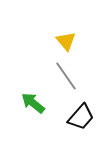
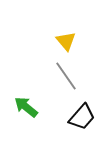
green arrow: moved 7 px left, 4 px down
black trapezoid: moved 1 px right
